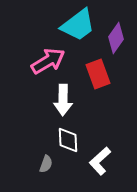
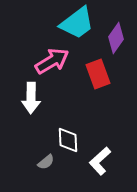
cyan trapezoid: moved 1 px left, 2 px up
pink arrow: moved 4 px right
white arrow: moved 32 px left, 2 px up
gray semicircle: moved 2 px up; rotated 30 degrees clockwise
